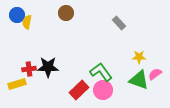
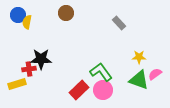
blue circle: moved 1 px right
black star: moved 7 px left, 8 px up
